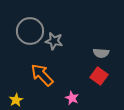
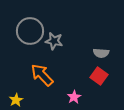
pink star: moved 2 px right, 1 px up; rotated 16 degrees clockwise
